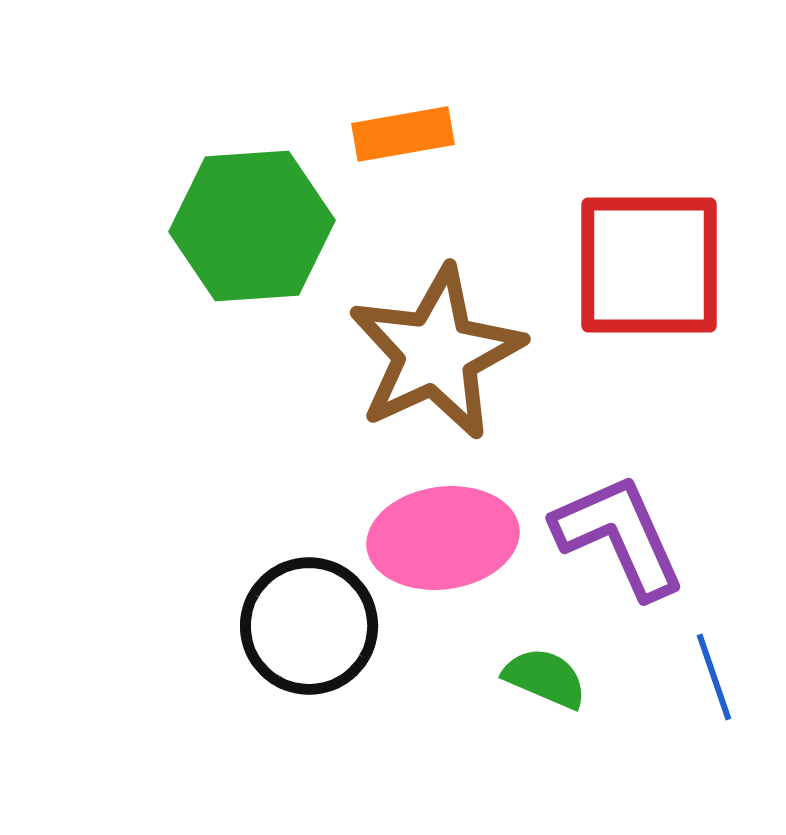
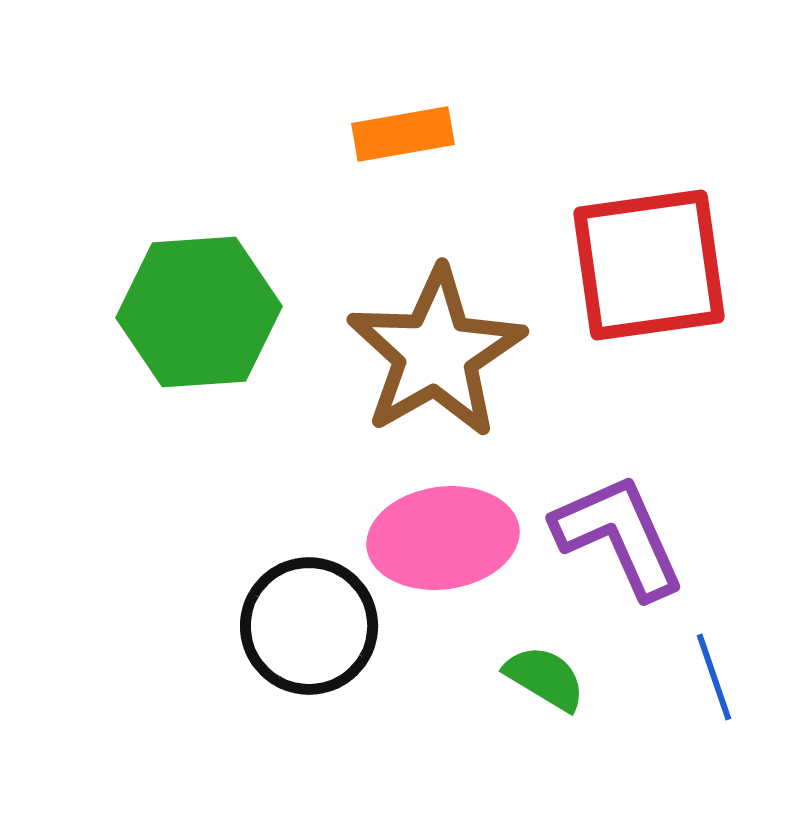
green hexagon: moved 53 px left, 86 px down
red square: rotated 8 degrees counterclockwise
brown star: rotated 5 degrees counterclockwise
green semicircle: rotated 8 degrees clockwise
